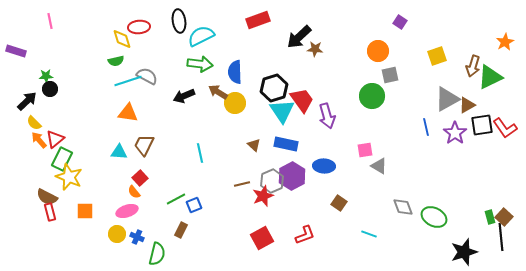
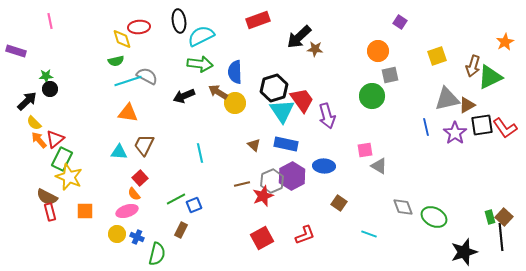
gray triangle at (447, 99): rotated 16 degrees clockwise
orange semicircle at (134, 192): moved 2 px down
